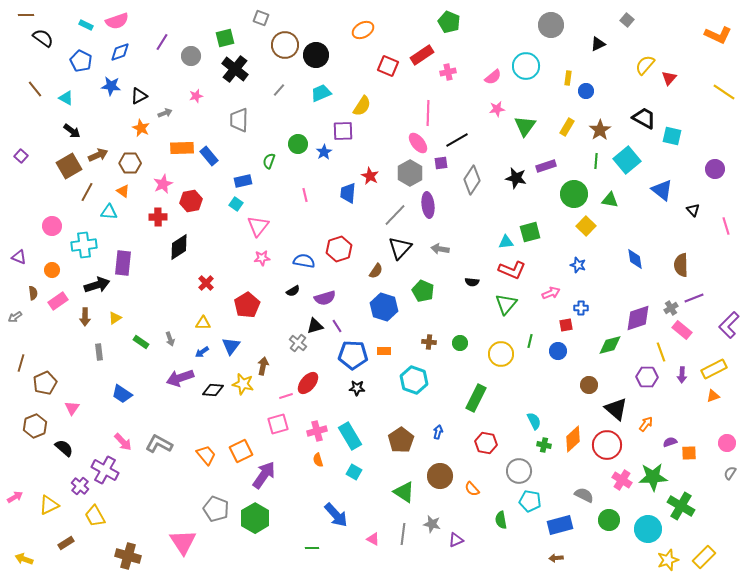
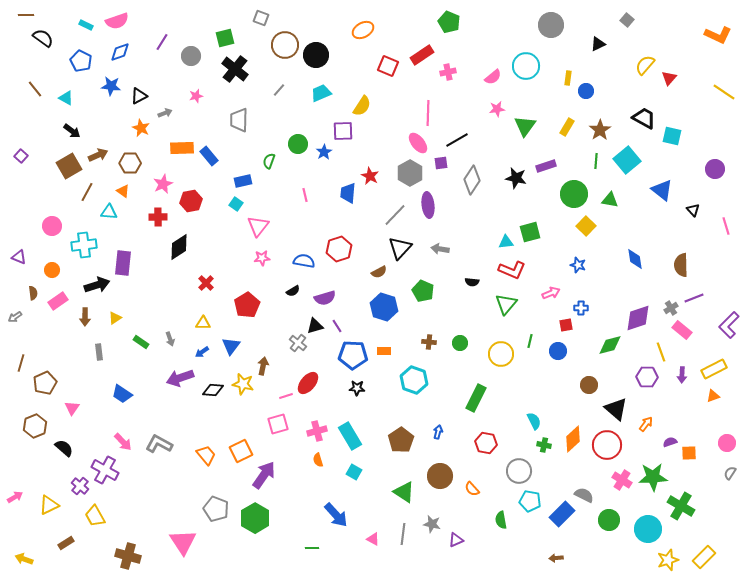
brown semicircle at (376, 271): moved 3 px right, 1 px down; rotated 28 degrees clockwise
blue rectangle at (560, 525): moved 2 px right, 11 px up; rotated 30 degrees counterclockwise
